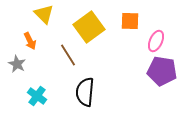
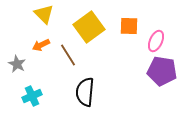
orange square: moved 1 px left, 5 px down
orange arrow: moved 11 px right, 4 px down; rotated 90 degrees clockwise
cyan cross: moved 5 px left; rotated 30 degrees clockwise
